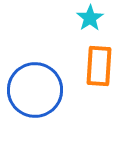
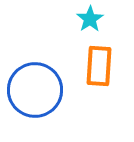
cyan star: moved 1 px down
